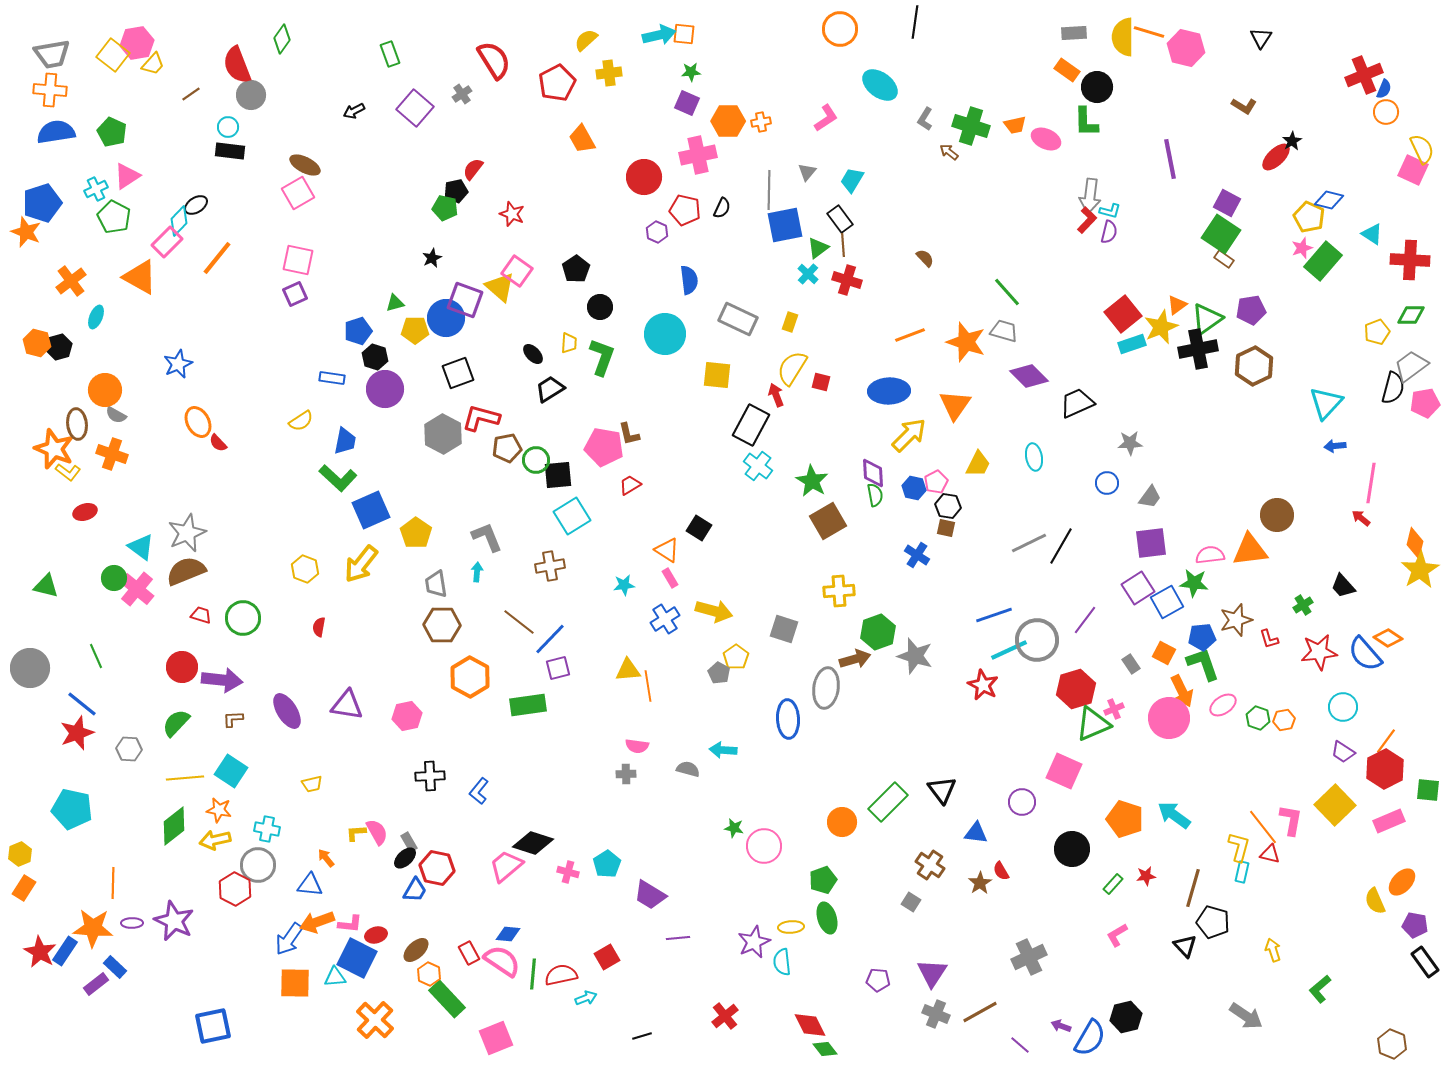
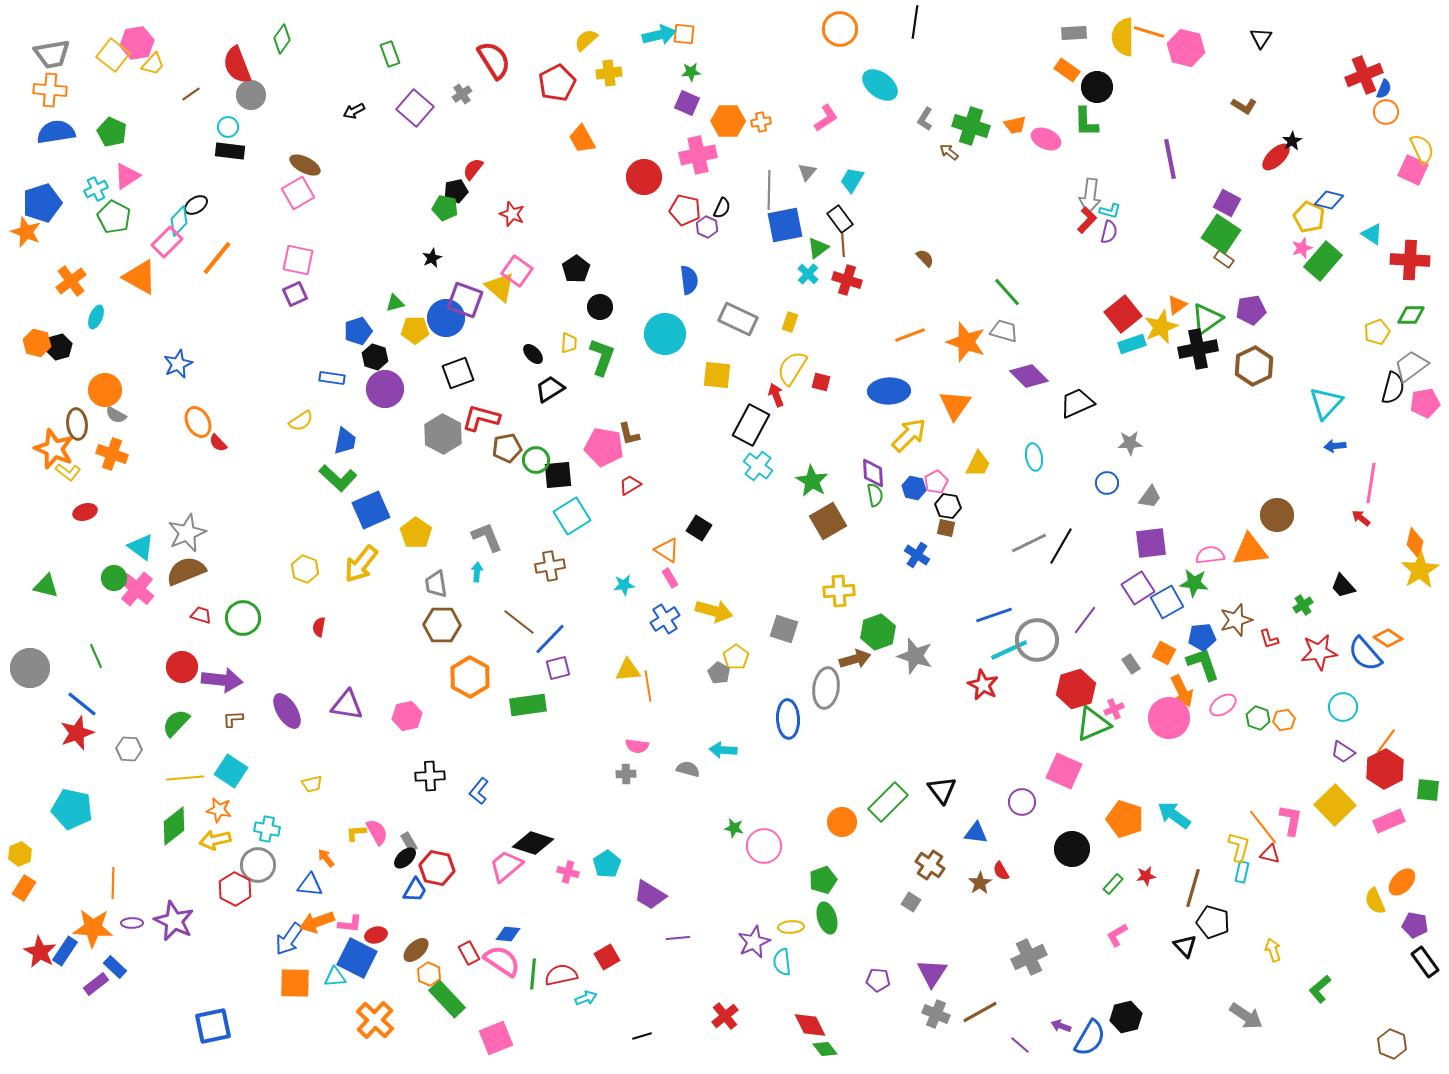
purple hexagon at (657, 232): moved 50 px right, 5 px up
